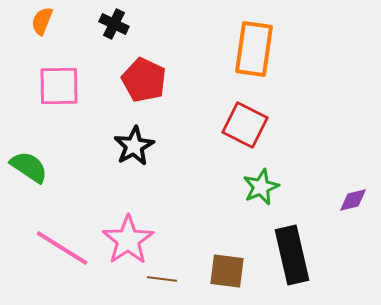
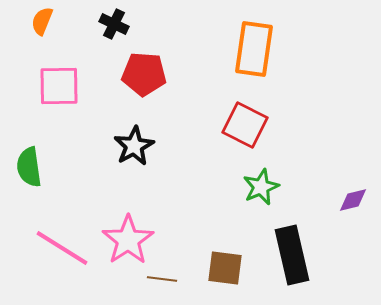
red pentagon: moved 6 px up; rotated 21 degrees counterclockwise
green semicircle: rotated 132 degrees counterclockwise
brown square: moved 2 px left, 3 px up
